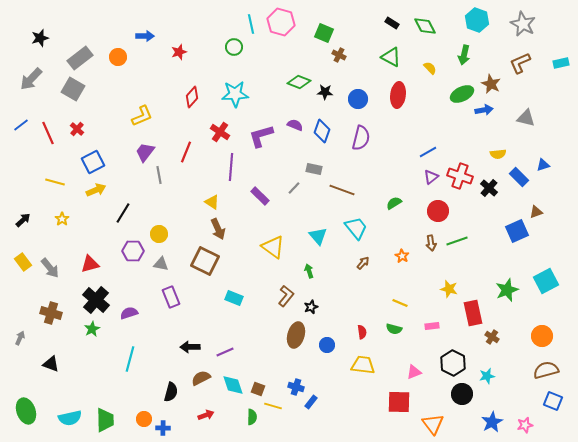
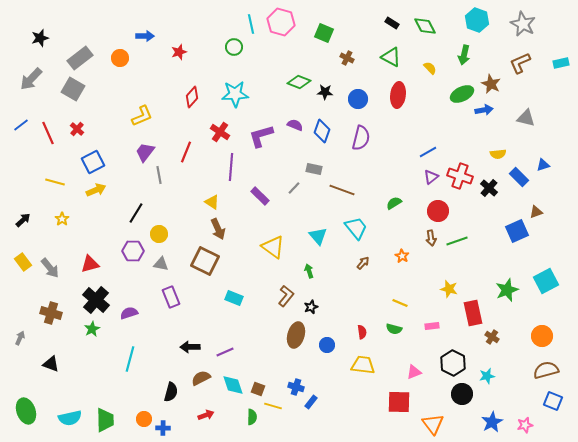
brown cross at (339, 55): moved 8 px right, 3 px down
orange circle at (118, 57): moved 2 px right, 1 px down
black line at (123, 213): moved 13 px right
brown arrow at (431, 243): moved 5 px up
